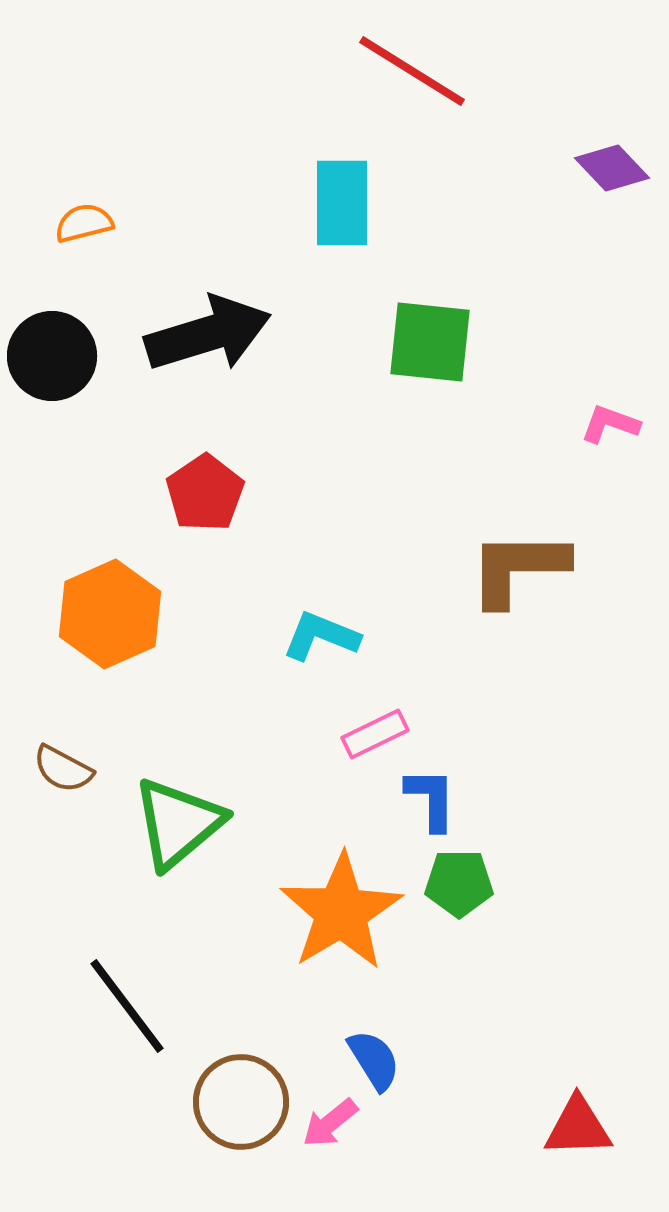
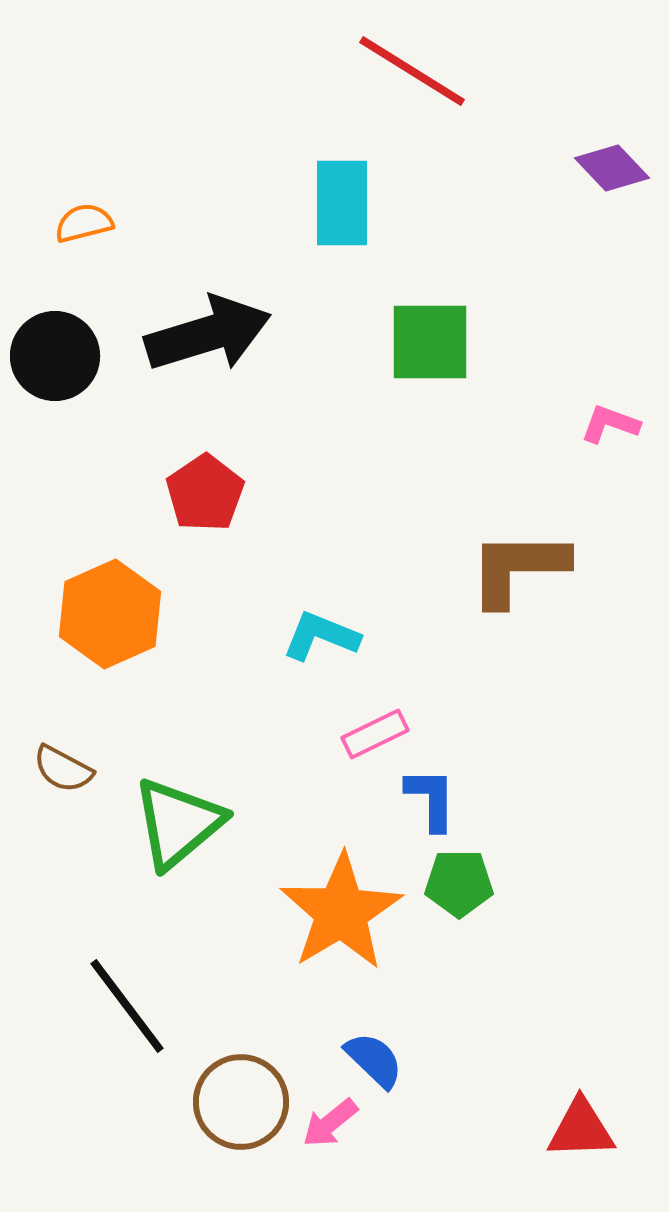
green square: rotated 6 degrees counterclockwise
black circle: moved 3 px right
blue semicircle: rotated 14 degrees counterclockwise
red triangle: moved 3 px right, 2 px down
